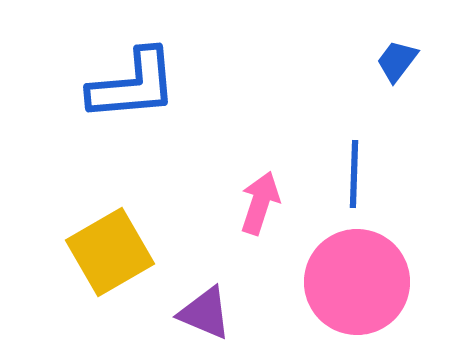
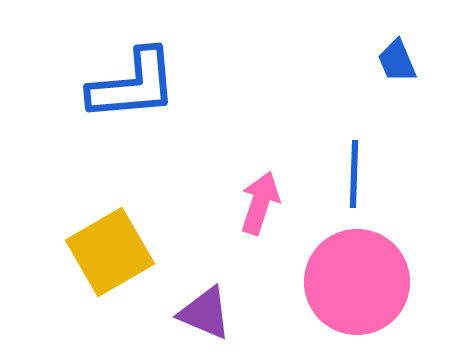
blue trapezoid: rotated 60 degrees counterclockwise
